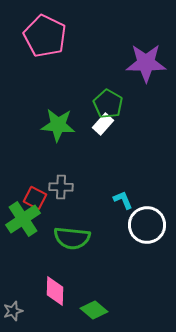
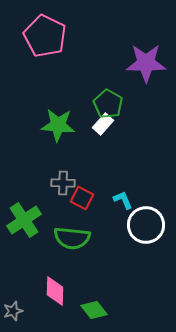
gray cross: moved 2 px right, 4 px up
red square: moved 47 px right
green cross: moved 1 px right, 1 px down
white circle: moved 1 px left
green diamond: rotated 12 degrees clockwise
